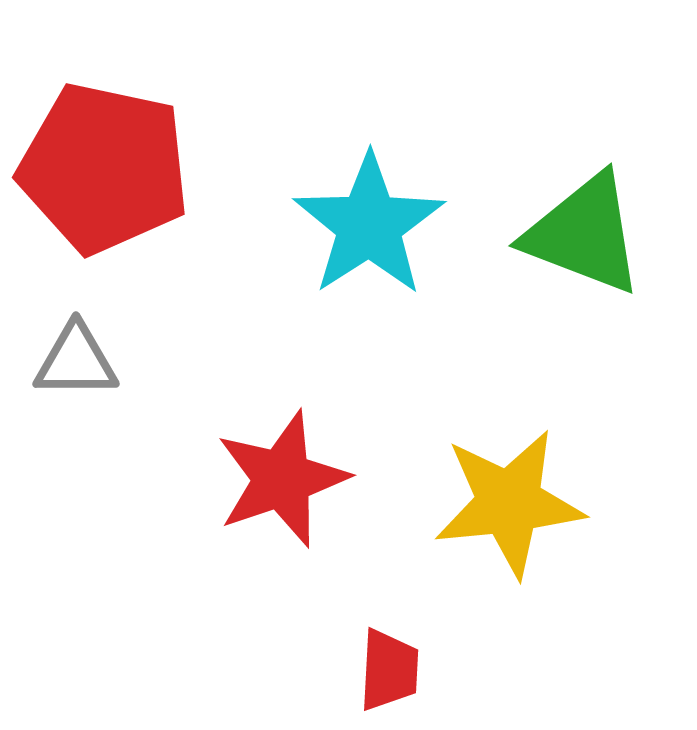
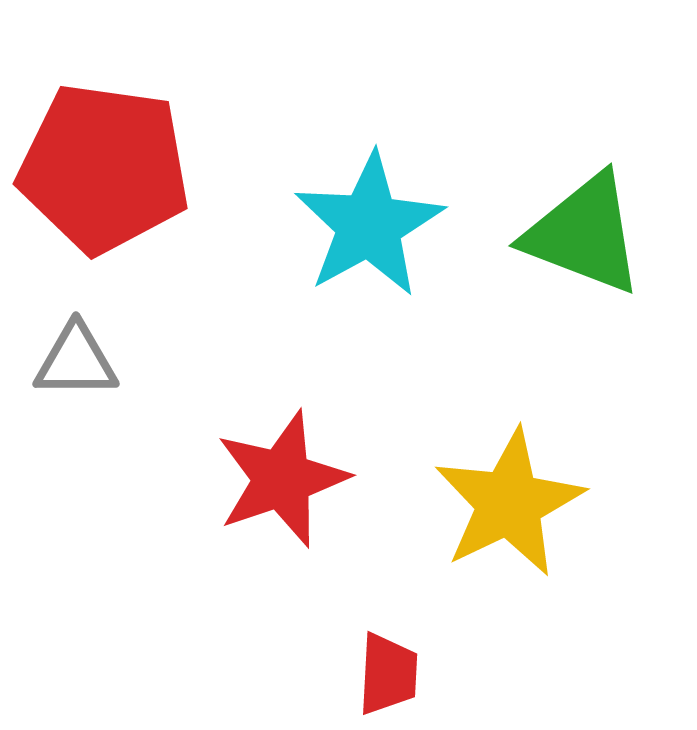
red pentagon: rotated 4 degrees counterclockwise
cyan star: rotated 4 degrees clockwise
yellow star: rotated 20 degrees counterclockwise
red trapezoid: moved 1 px left, 4 px down
